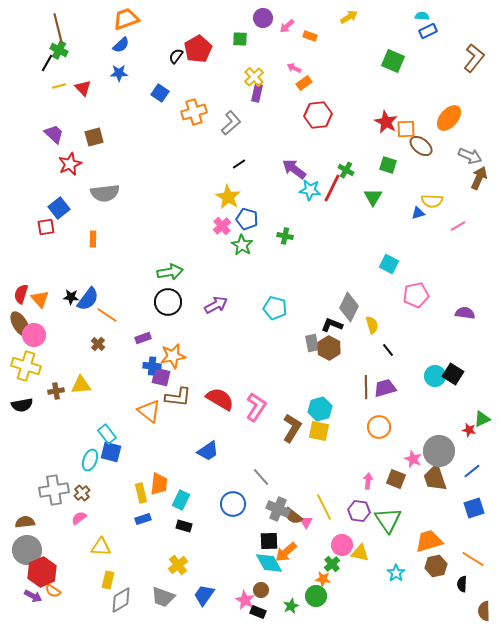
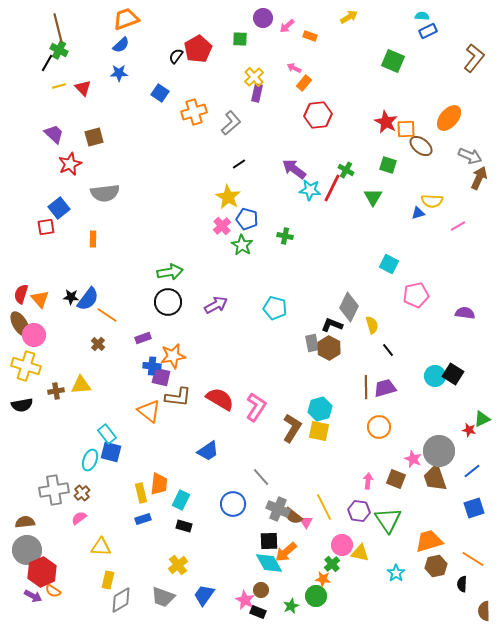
orange rectangle at (304, 83): rotated 14 degrees counterclockwise
